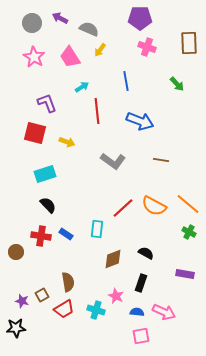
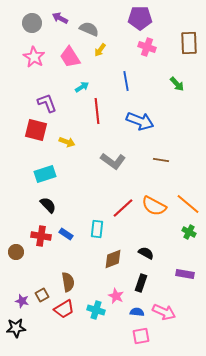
red square at (35, 133): moved 1 px right, 3 px up
